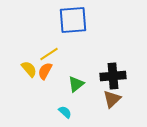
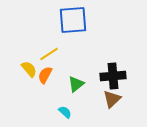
orange semicircle: moved 4 px down
